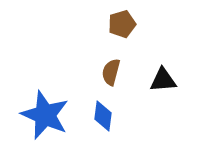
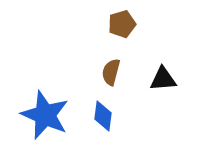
black triangle: moved 1 px up
